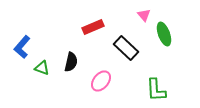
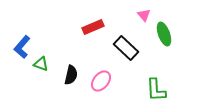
black semicircle: moved 13 px down
green triangle: moved 1 px left, 4 px up
